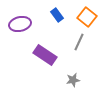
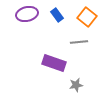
purple ellipse: moved 7 px right, 10 px up
gray line: rotated 60 degrees clockwise
purple rectangle: moved 9 px right, 8 px down; rotated 15 degrees counterclockwise
gray star: moved 3 px right, 5 px down
